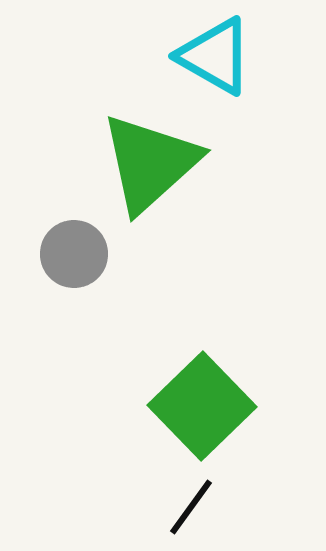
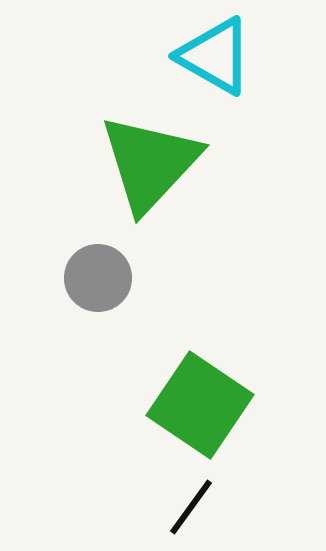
green triangle: rotated 5 degrees counterclockwise
gray circle: moved 24 px right, 24 px down
green square: moved 2 px left, 1 px up; rotated 12 degrees counterclockwise
